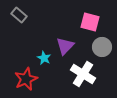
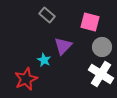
gray rectangle: moved 28 px right
purple triangle: moved 2 px left
cyan star: moved 2 px down
white cross: moved 18 px right
